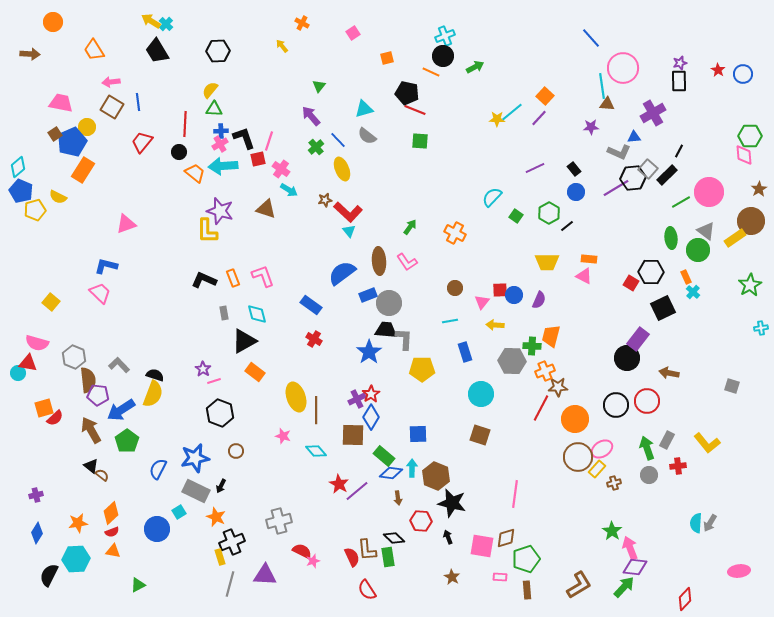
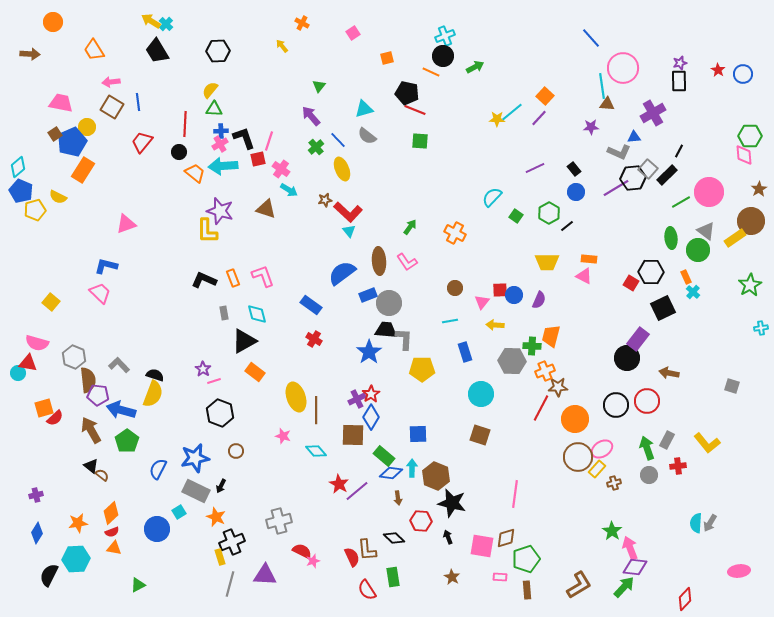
blue arrow at (121, 410): rotated 48 degrees clockwise
orange triangle at (113, 551): moved 1 px right, 3 px up
green rectangle at (388, 557): moved 5 px right, 20 px down
